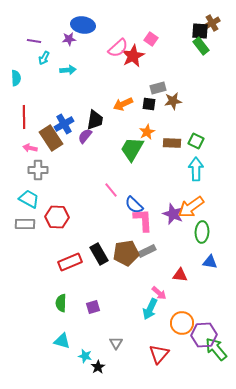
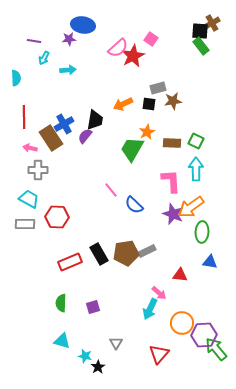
pink L-shape at (143, 220): moved 28 px right, 39 px up
